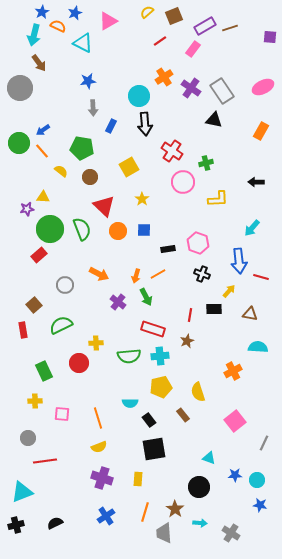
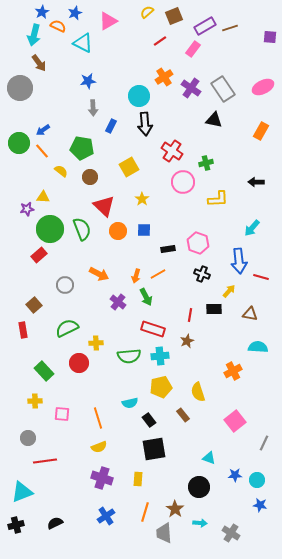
gray rectangle at (222, 91): moved 1 px right, 2 px up
green semicircle at (61, 325): moved 6 px right, 3 px down
green rectangle at (44, 371): rotated 18 degrees counterclockwise
cyan semicircle at (130, 403): rotated 14 degrees counterclockwise
